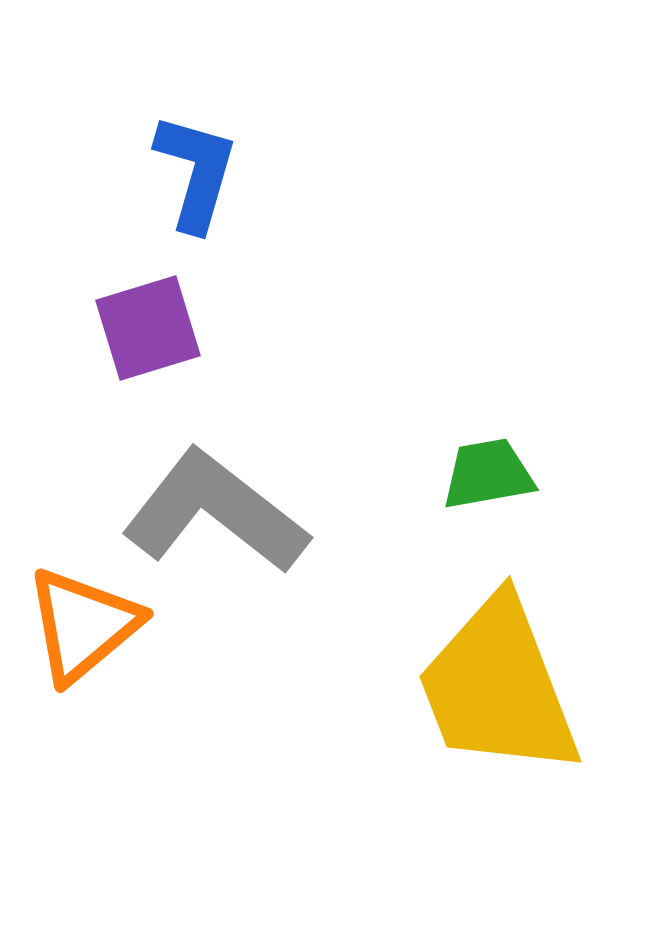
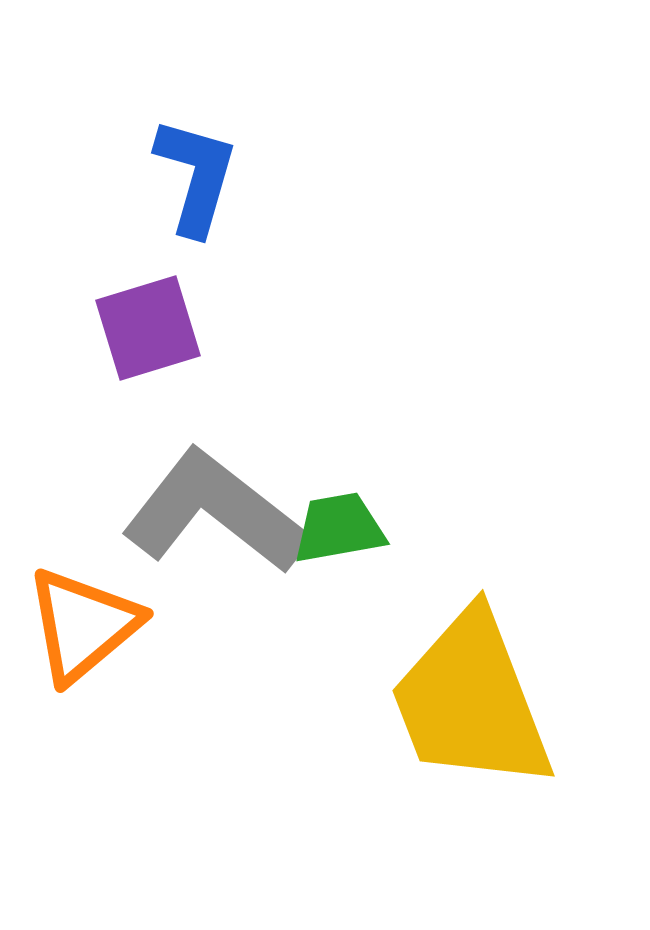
blue L-shape: moved 4 px down
green trapezoid: moved 149 px left, 54 px down
yellow trapezoid: moved 27 px left, 14 px down
